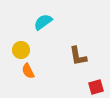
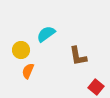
cyan semicircle: moved 3 px right, 12 px down
orange semicircle: rotated 49 degrees clockwise
red square: rotated 35 degrees counterclockwise
